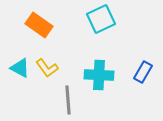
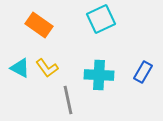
gray line: rotated 8 degrees counterclockwise
